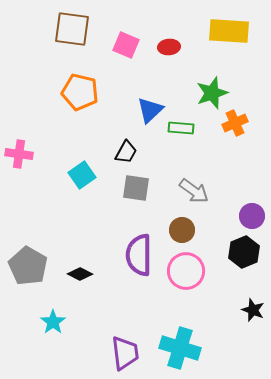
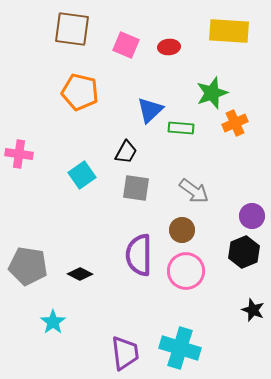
gray pentagon: rotated 21 degrees counterclockwise
